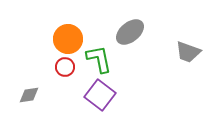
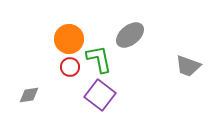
gray ellipse: moved 3 px down
orange circle: moved 1 px right
gray trapezoid: moved 14 px down
red circle: moved 5 px right
